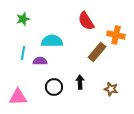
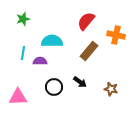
red semicircle: rotated 72 degrees clockwise
brown rectangle: moved 8 px left, 1 px up
black arrow: rotated 128 degrees clockwise
